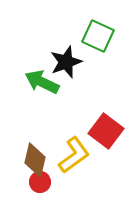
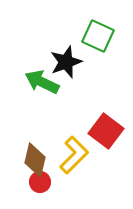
yellow L-shape: rotated 9 degrees counterclockwise
